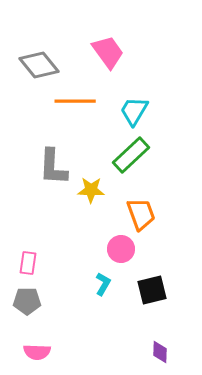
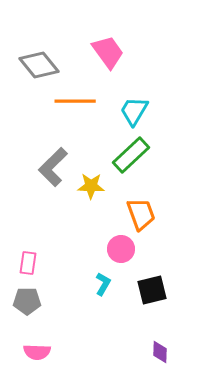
gray L-shape: rotated 42 degrees clockwise
yellow star: moved 4 px up
